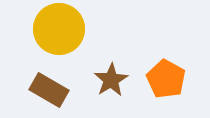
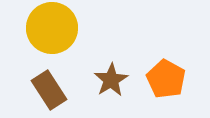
yellow circle: moved 7 px left, 1 px up
brown rectangle: rotated 27 degrees clockwise
